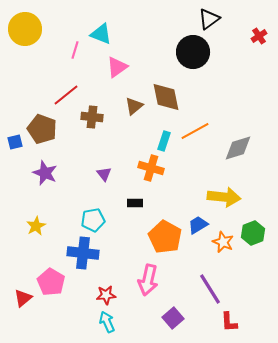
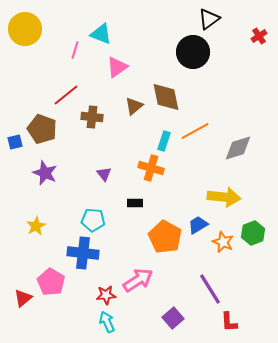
cyan pentagon: rotated 15 degrees clockwise
pink arrow: moved 10 px left; rotated 136 degrees counterclockwise
